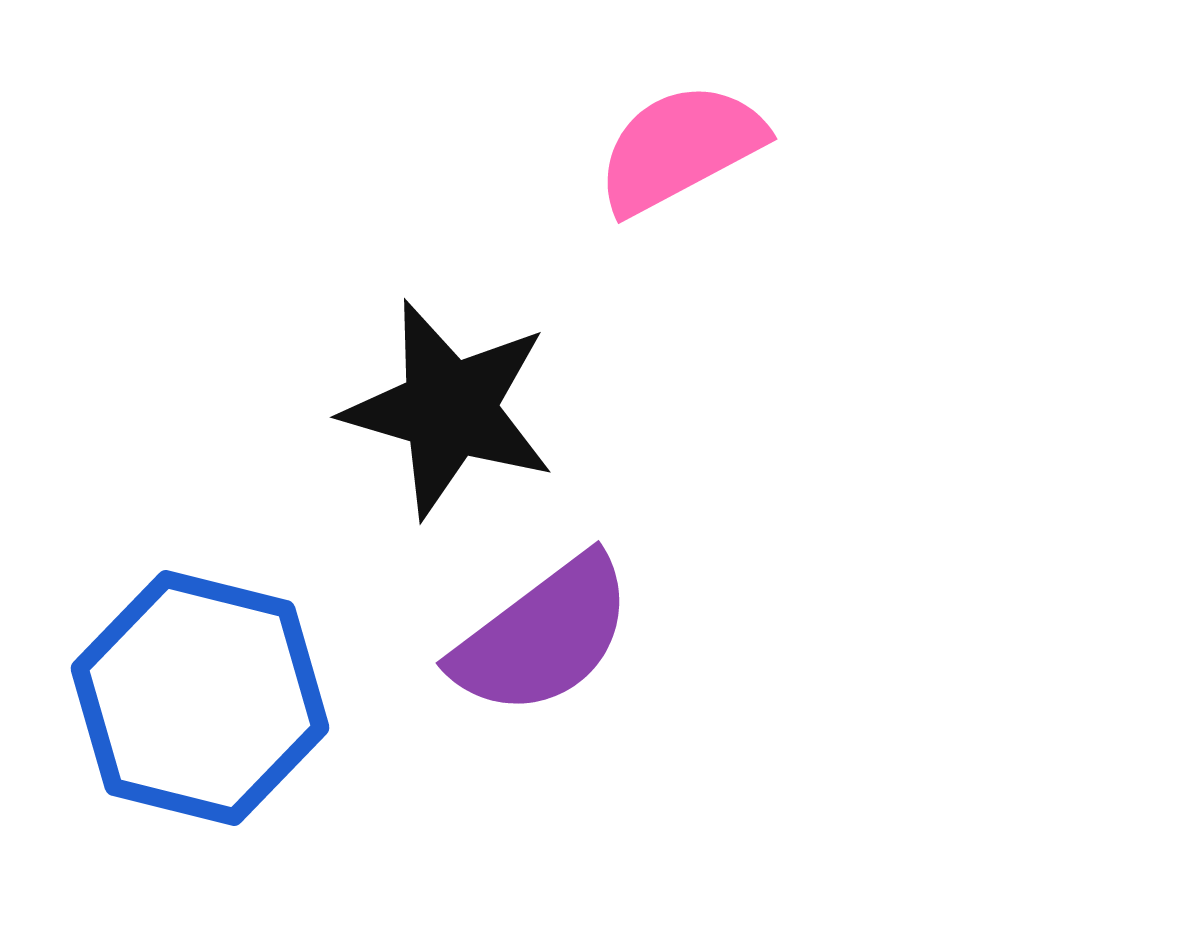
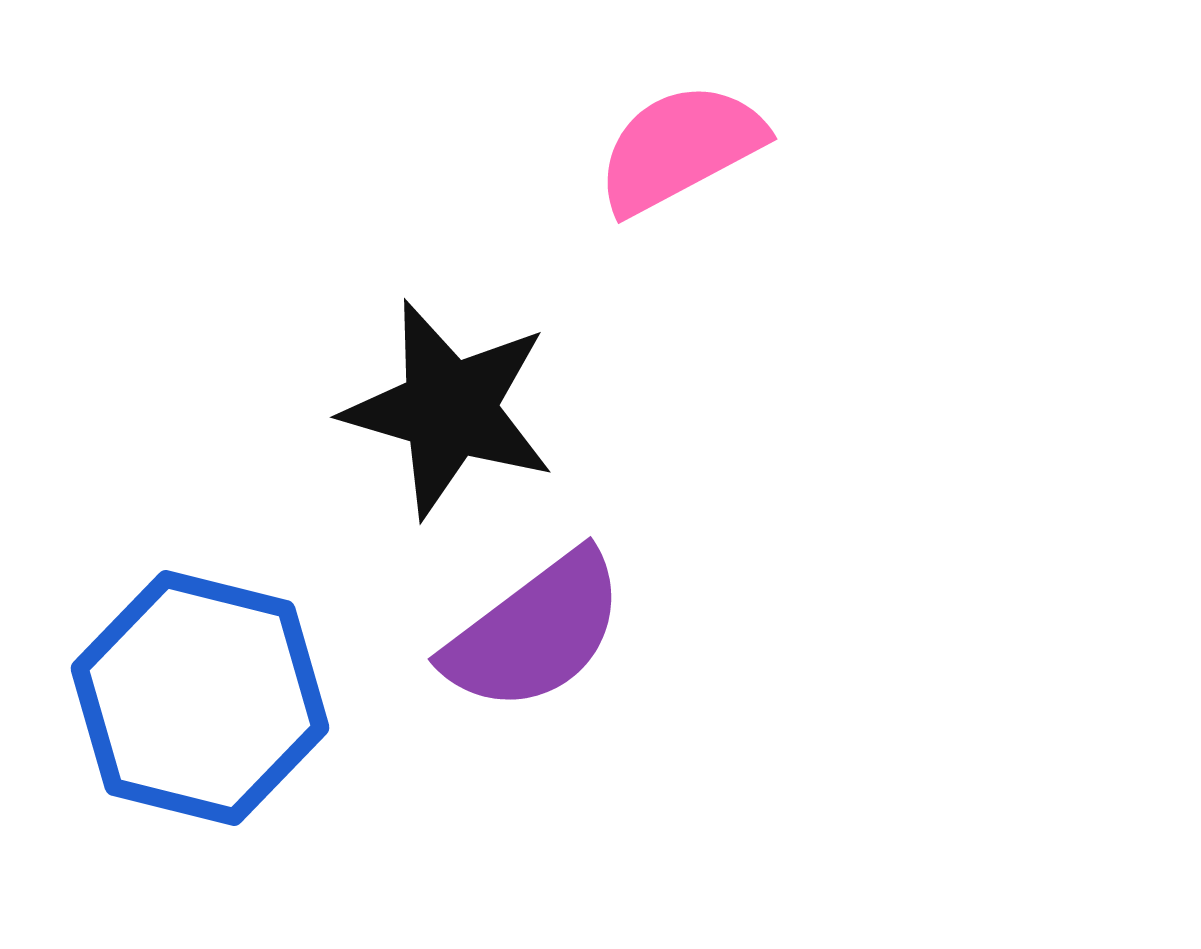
purple semicircle: moved 8 px left, 4 px up
